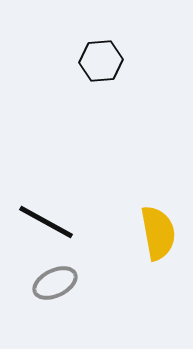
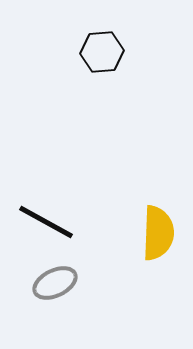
black hexagon: moved 1 px right, 9 px up
yellow semicircle: rotated 12 degrees clockwise
